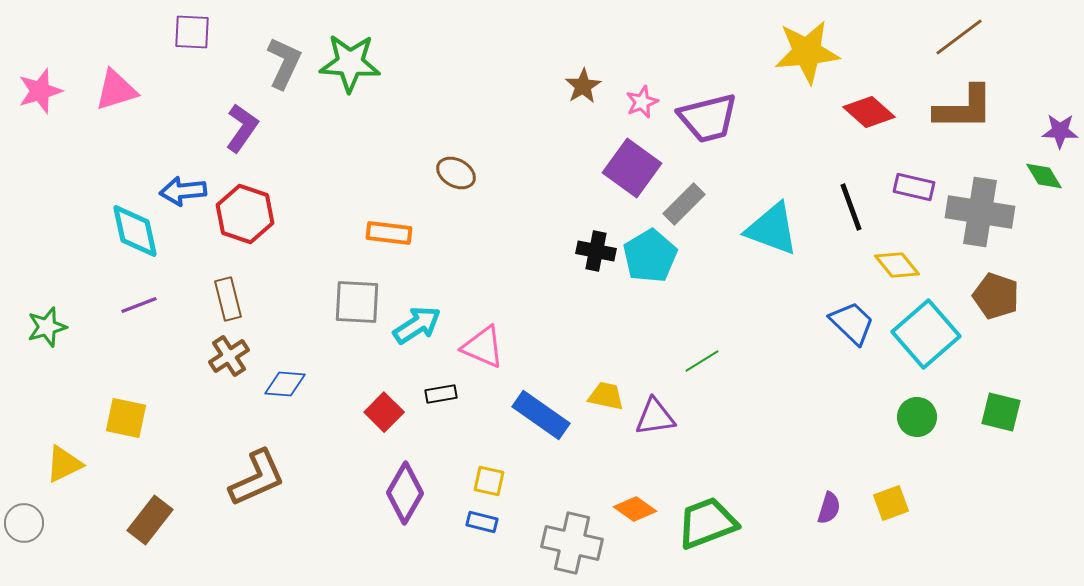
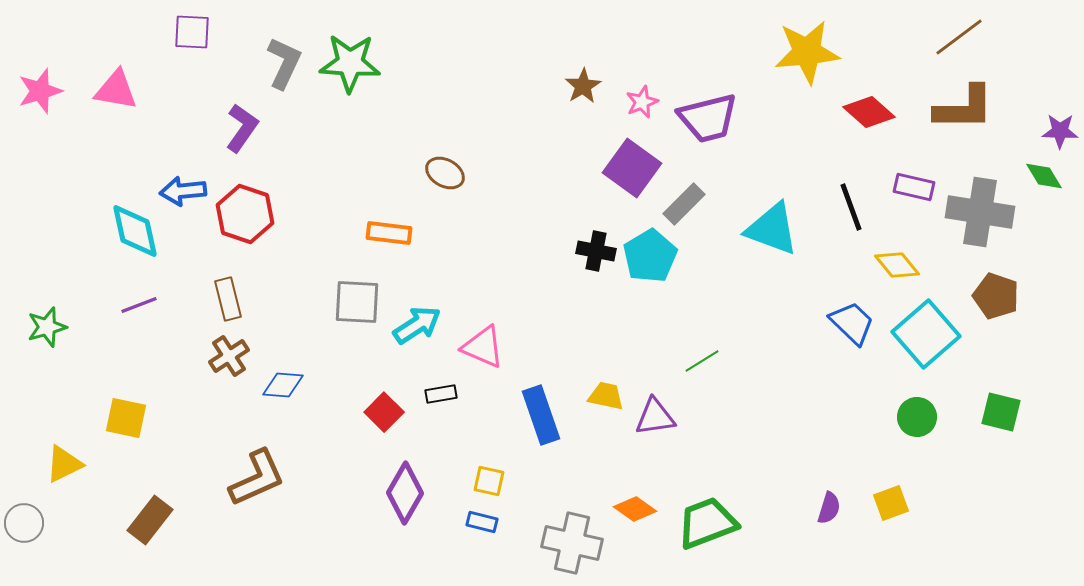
pink triangle at (116, 90): rotated 27 degrees clockwise
brown ellipse at (456, 173): moved 11 px left
blue diamond at (285, 384): moved 2 px left, 1 px down
blue rectangle at (541, 415): rotated 36 degrees clockwise
